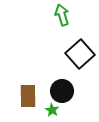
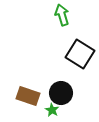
black square: rotated 16 degrees counterclockwise
black circle: moved 1 px left, 2 px down
brown rectangle: rotated 70 degrees counterclockwise
